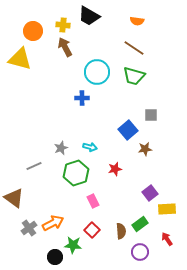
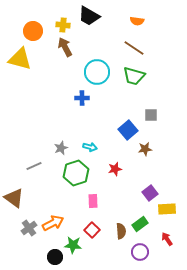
pink rectangle: rotated 24 degrees clockwise
